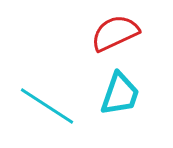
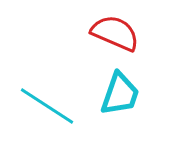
red semicircle: rotated 48 degrees clockwise
